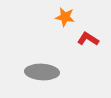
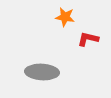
red L-shape: rotated 20 degrees counterclockwise
